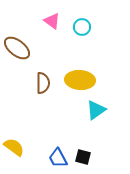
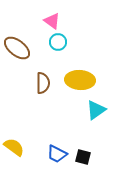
cyan circle: moved 24 px left, 15 px down
blue trapezoid: moved 1 px left, 4 px up; rotated 35 degrees counterclockwise
